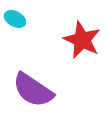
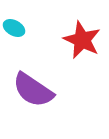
cyan ellipse: moved 1 px left, 9 px down
